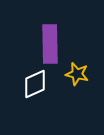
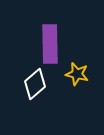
white diamond: rotated 16 degrees counterclockwise
